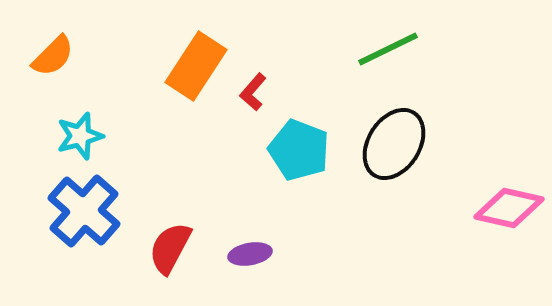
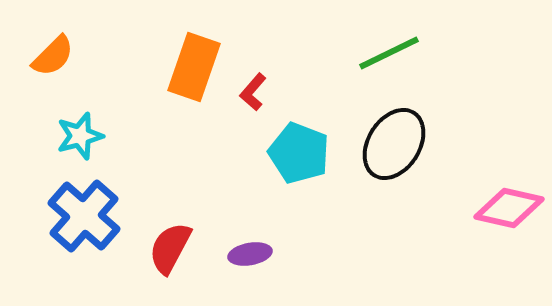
green line: moved 1 px right, 4 px down
orange rectangle: moved 2 px left, 1 px down; rotated 14 degrees counterclockwise
cyan pentagon: moved 3 px down
blue cross: moved 5 px down
